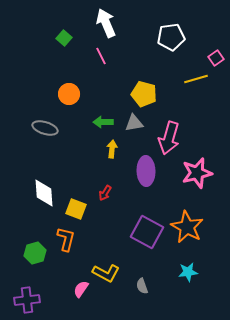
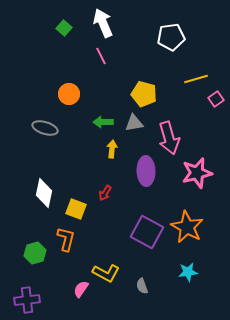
white arrow: moved 3 px left
green square: moved 10 px up
pink square: moved 41 px down
pink arrow: rotated 32 degrees counterclockwise
white diamond: rotated 16 degrees clockwise
